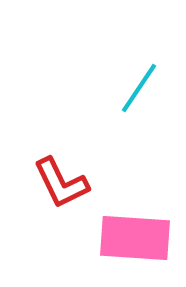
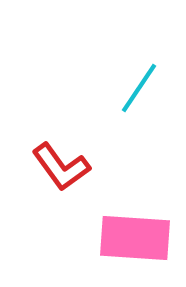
red L-shape: moved 16 px up; rotated 10 degrees counterclockwise
